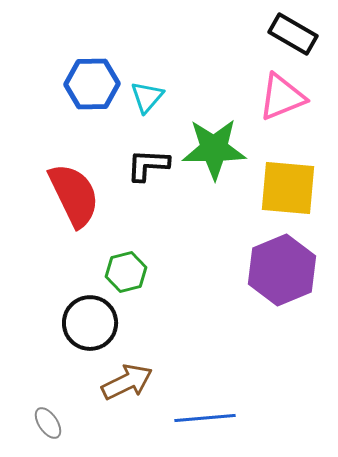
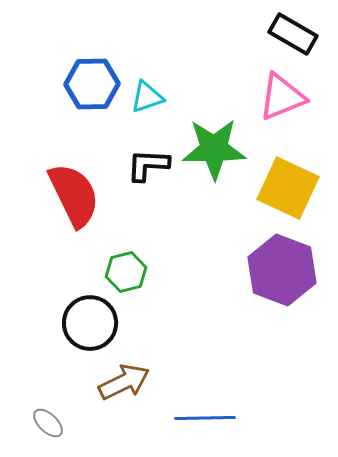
cyan triangle: rotated 30 degrees clockwise
yellow square: rotated 20 degrees clockwise
purple hexagon: rotated 16 degrees counterclockwise
brown arrow: moved 3 px left
blue line: rotated 4 degrees clockwise
gray ellipse: rotated 12 degrees counterclockwise
